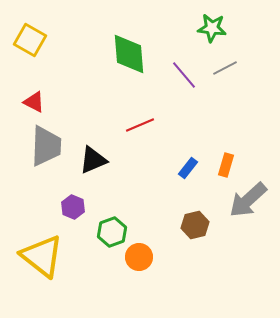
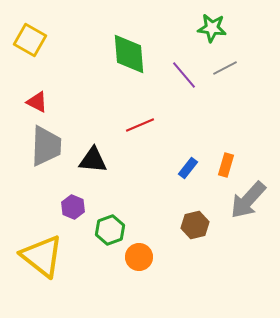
red triangle: moved 3 px right
black triangle: rotated 28 degrees clockwise
gray arrow: rotated 6 degrees counterclockwise
green hexagon: moved 2 px left, 2 px up
